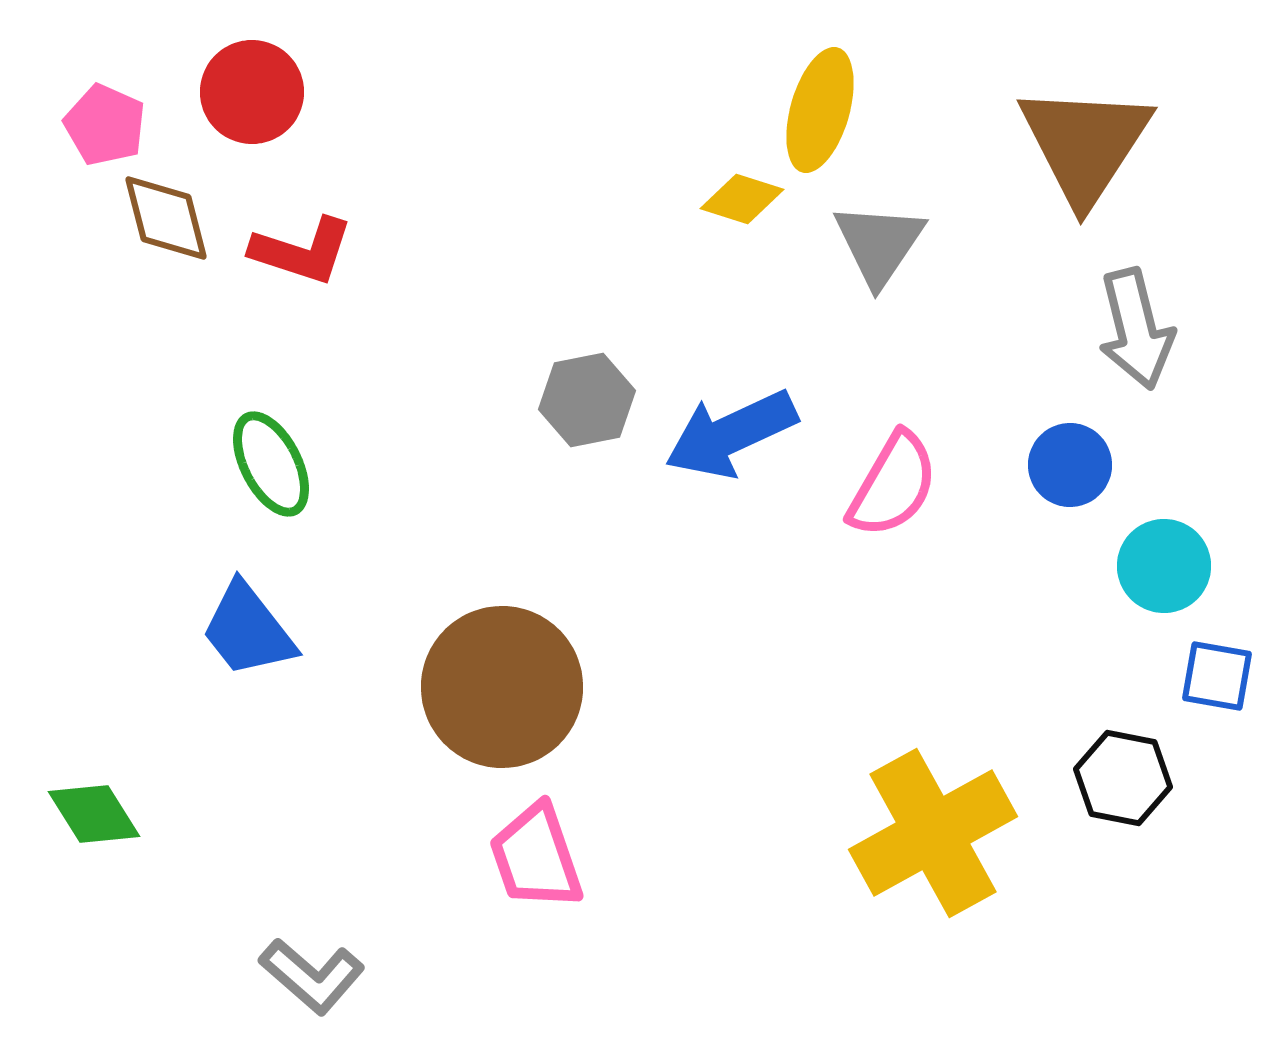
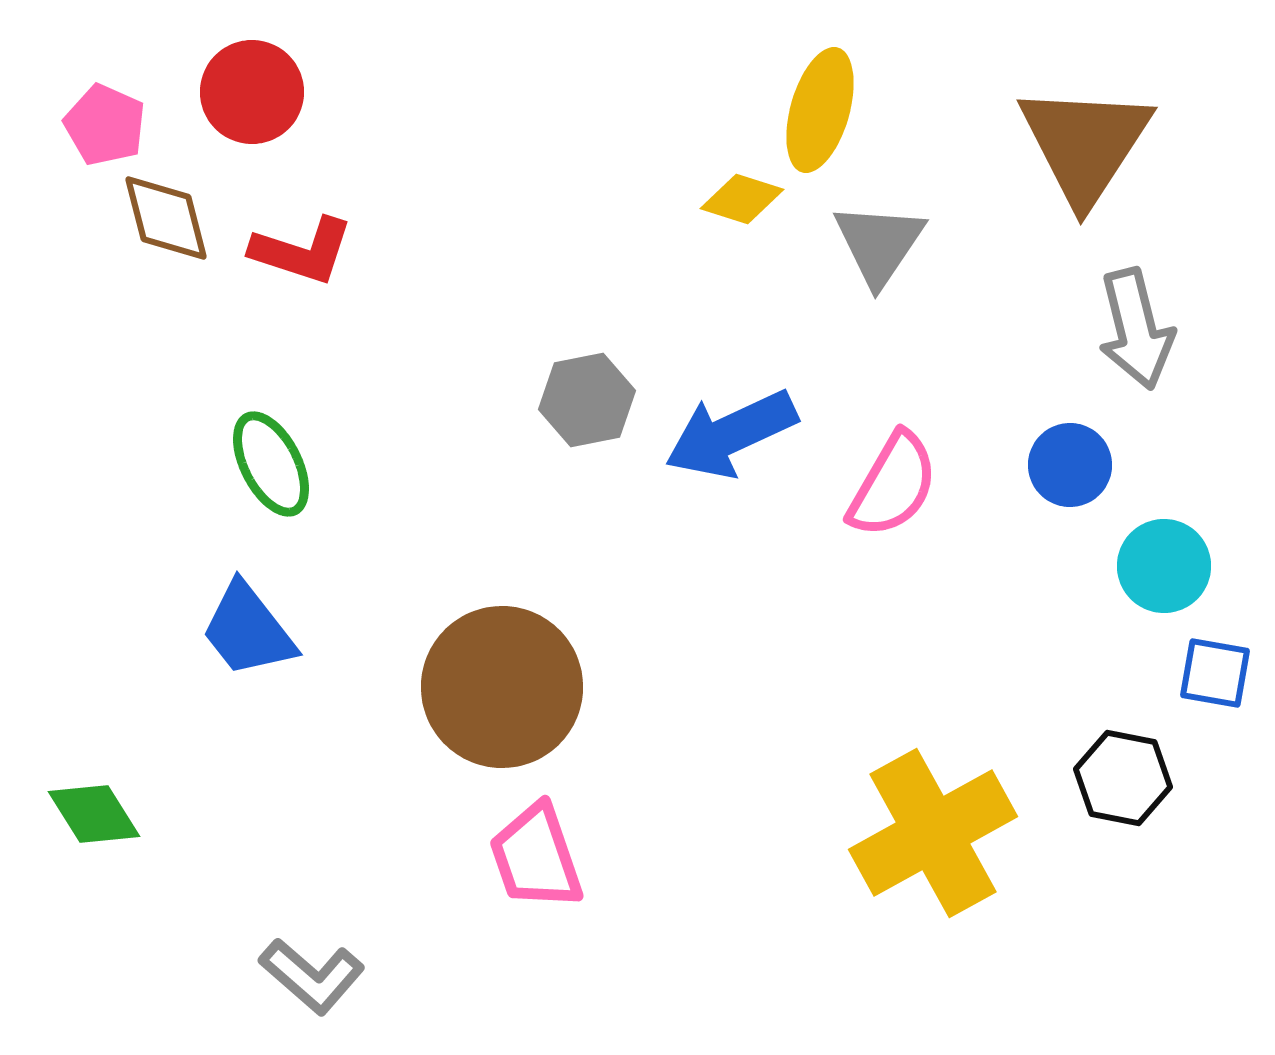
blue square: moved 2 px left, 3 px up
